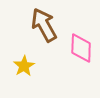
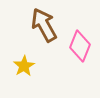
pink diamond: moved 1 px left, 2 px up; rotated 20 degrees clockwise
